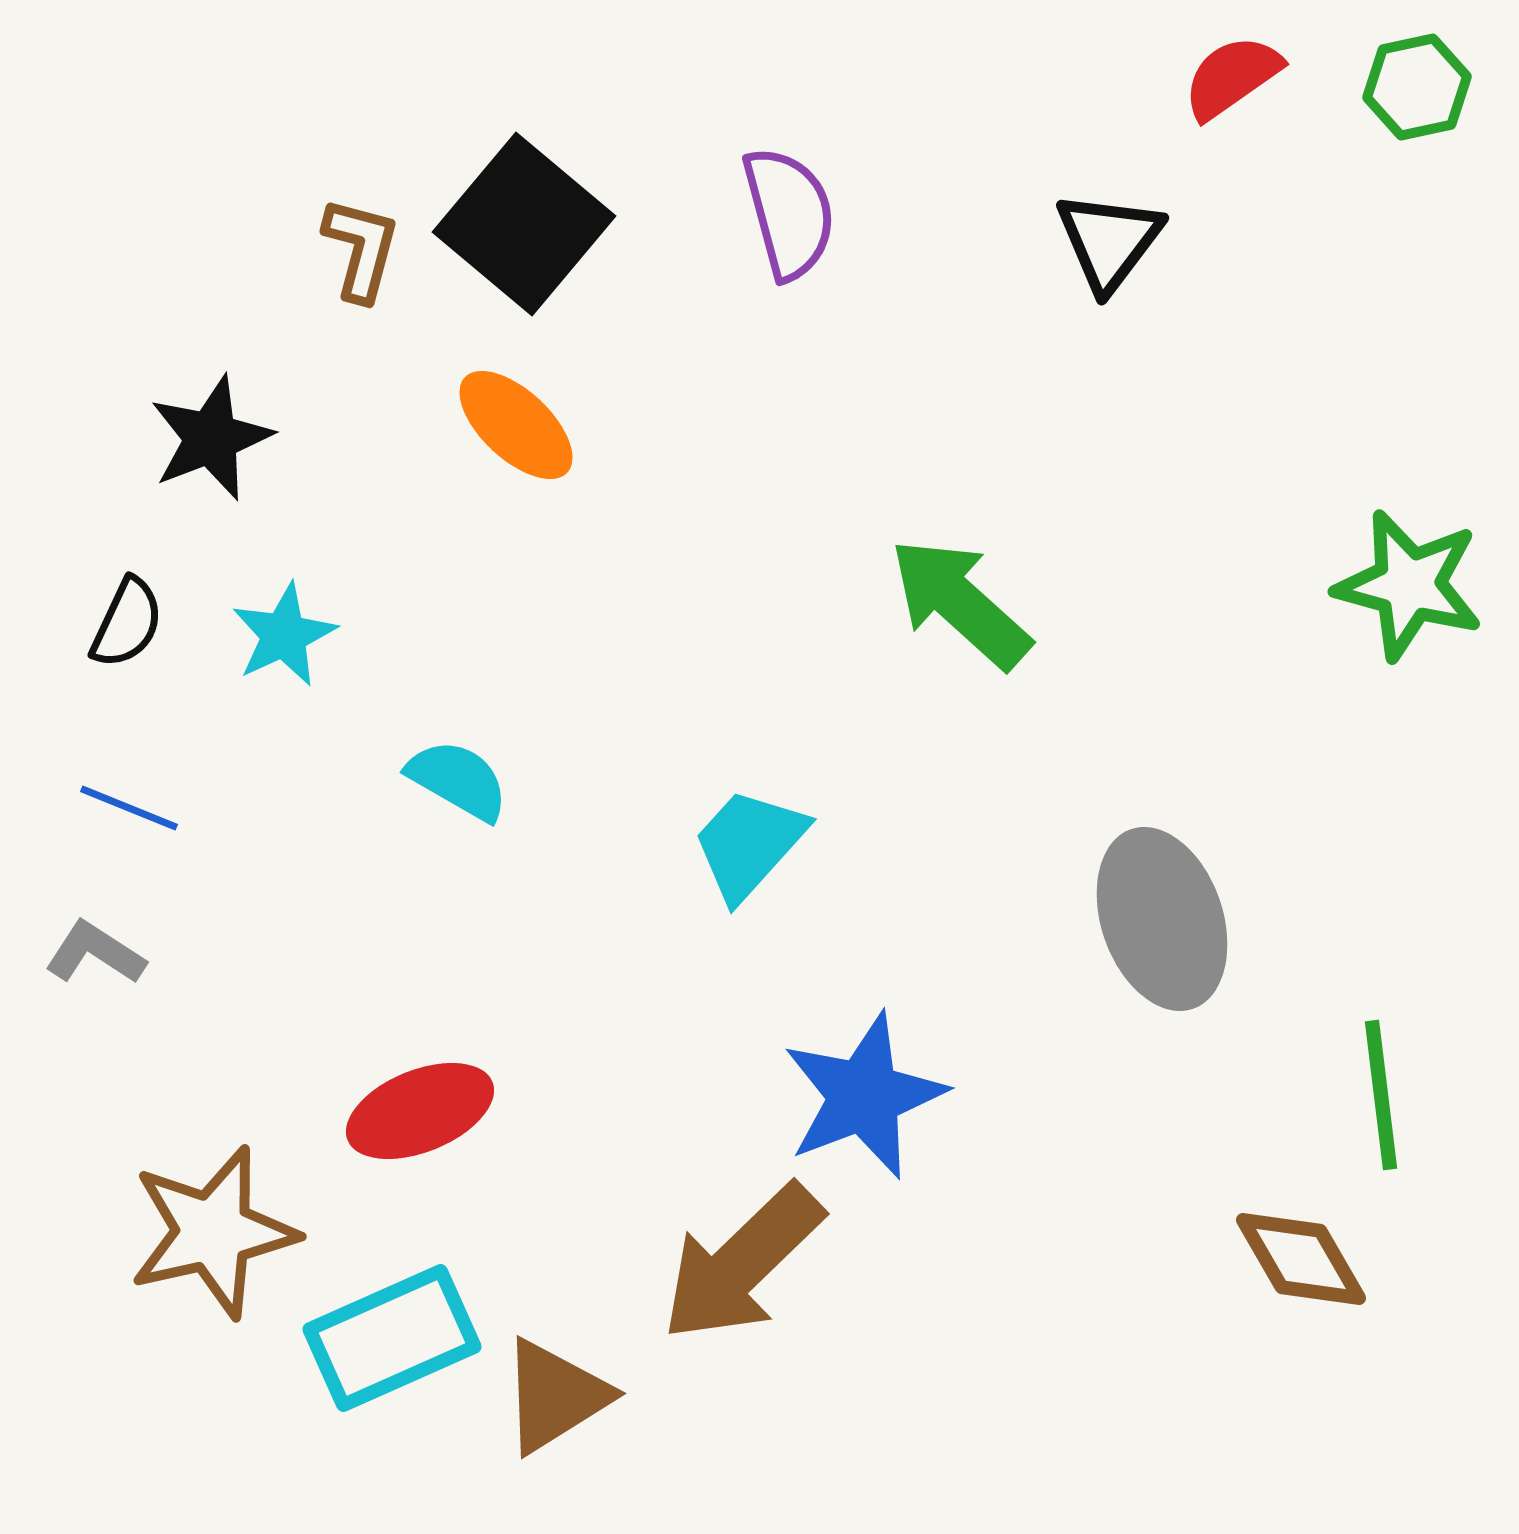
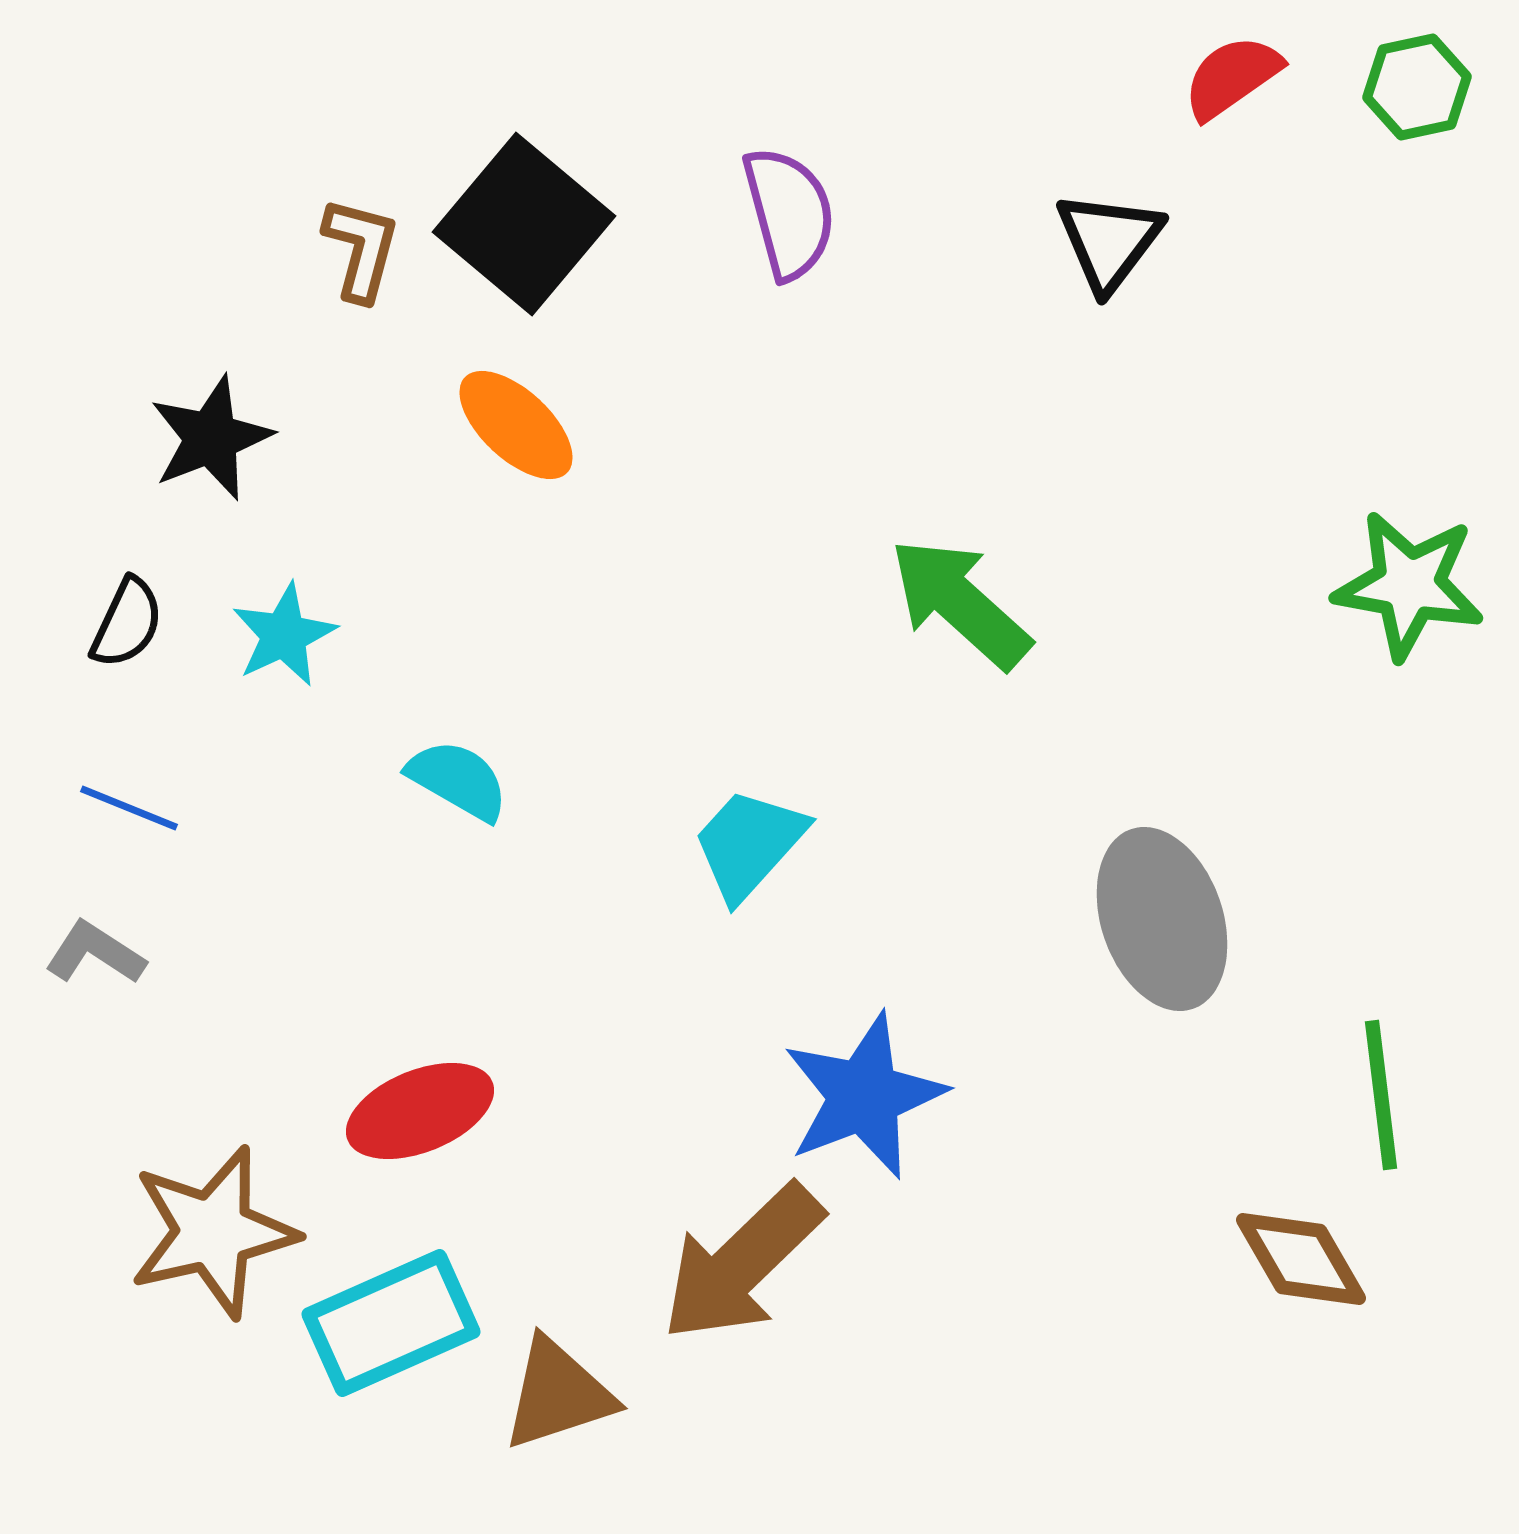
green star: rotated 5 degrees counterclockwise
cyan rectangle: moved 1 px left, 15 px up
brown triangle: moved 3 px right, 2 px up; rotated 14 degrees clockwise
